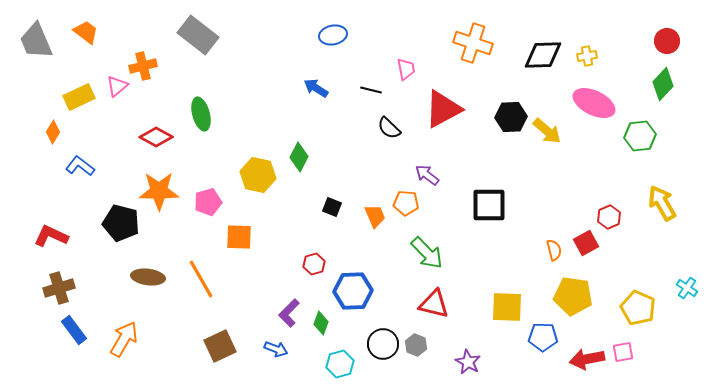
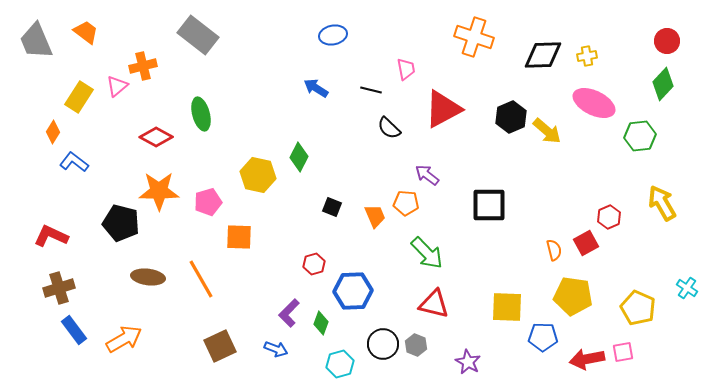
orange cross at (473, 43): moved 1 px right, 6 px up
yellow rectangle at (79, 97): rotated 32 degrees counterclockwise
black hexagon at (511, 117): rotated 20 degrees counterclockwise
blue L-shape at (80, 166): moved 6 px left, 4 px up
orange arrow at (124, 339): rotated 30 degrees clockwise
